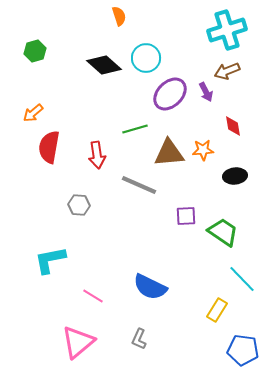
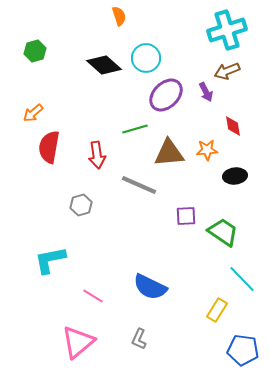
purple ellipse: moved 4 px left, 1 px down
orange star: moved 4 px right
gray hexagon: moved 2 px right; rotated 20 degrees counterclockwise
